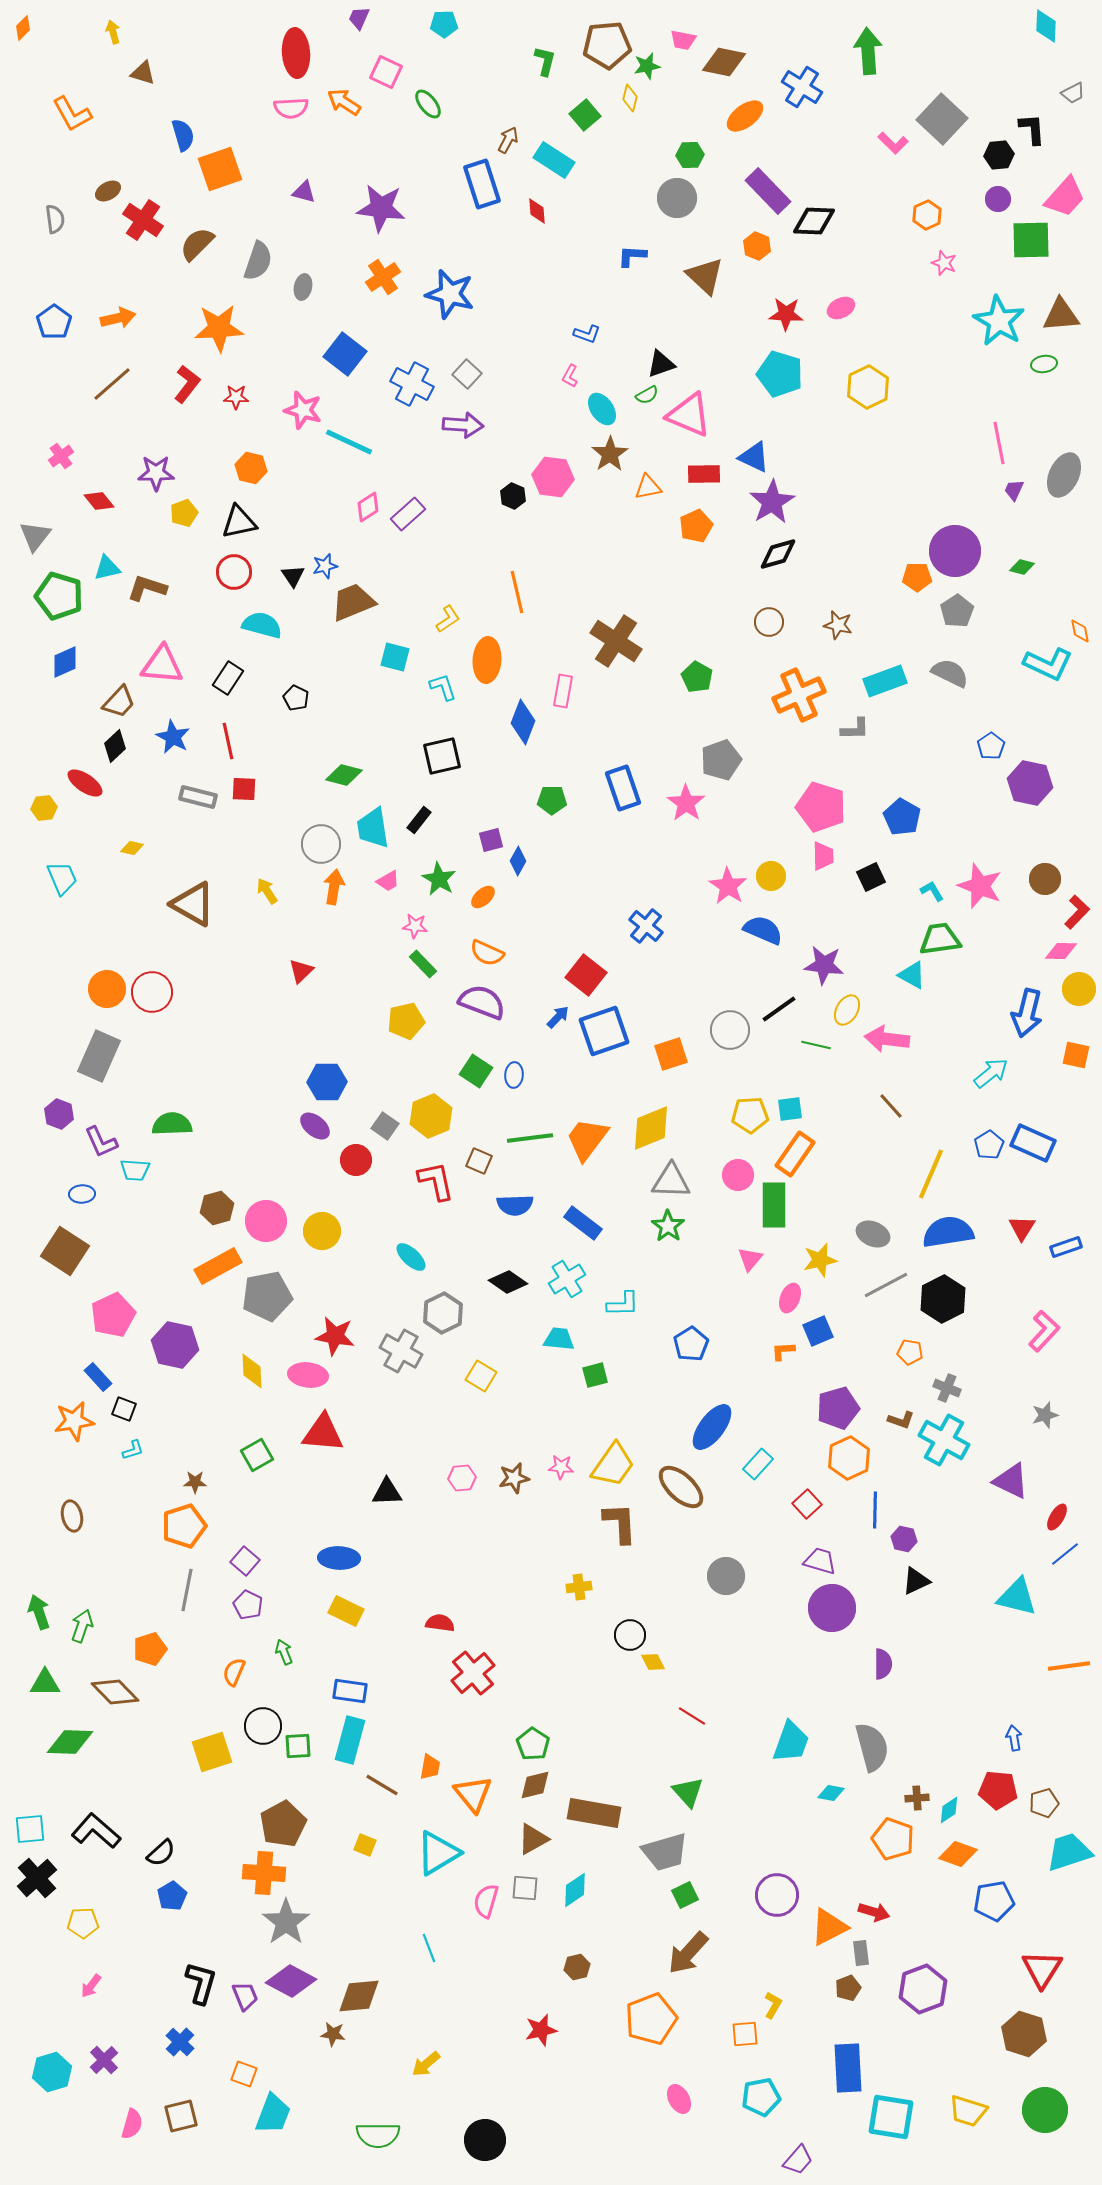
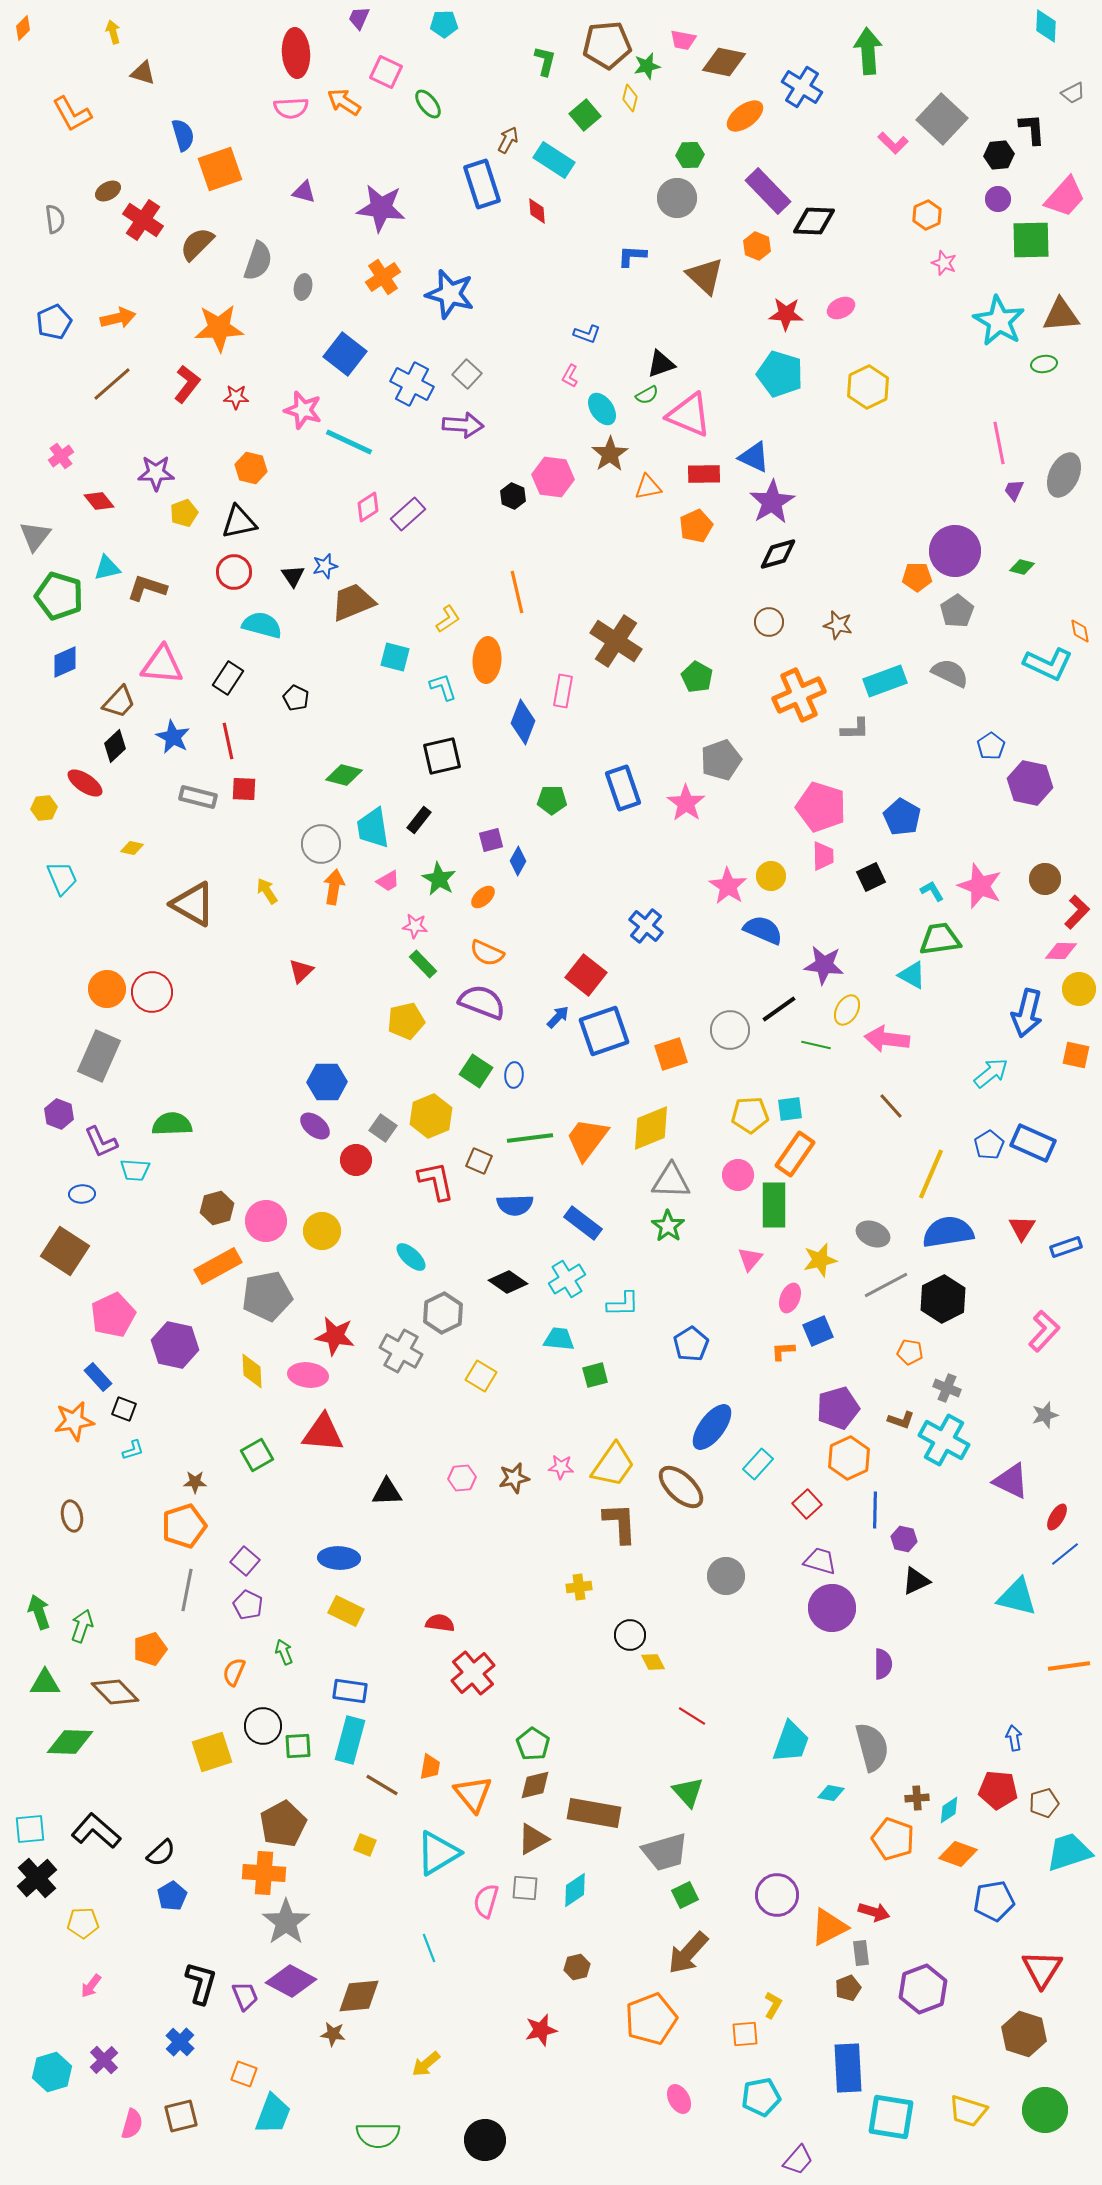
blue pentagon at (54, 322): rotated 12 degrees clockwise
gray square at (385, 1126): moved 2 px left, 2 px down
